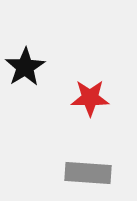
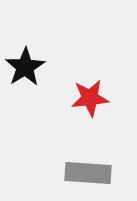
red star: rotated 6 degrees counterclockwise
